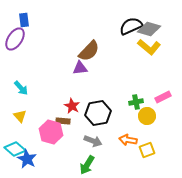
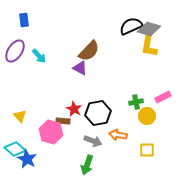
purple ellipse: moved 12 px down
yellow L-shape: moved 1 px up; rotated 60 degrees clockwise
purple triangle: rotated 35 degrees clockwise
cyan arrow: moved 18 px right, 32 px up
red star: moved 2 px right, 3 px down
orange arrow: moved 10 px left, 5 px up
yellow square: rotated 21 degrees clockwise
green arrow: rotated 12 degrees counterclockwise
